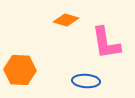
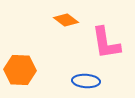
orange diamond: rotated 20 degrees clockwise
